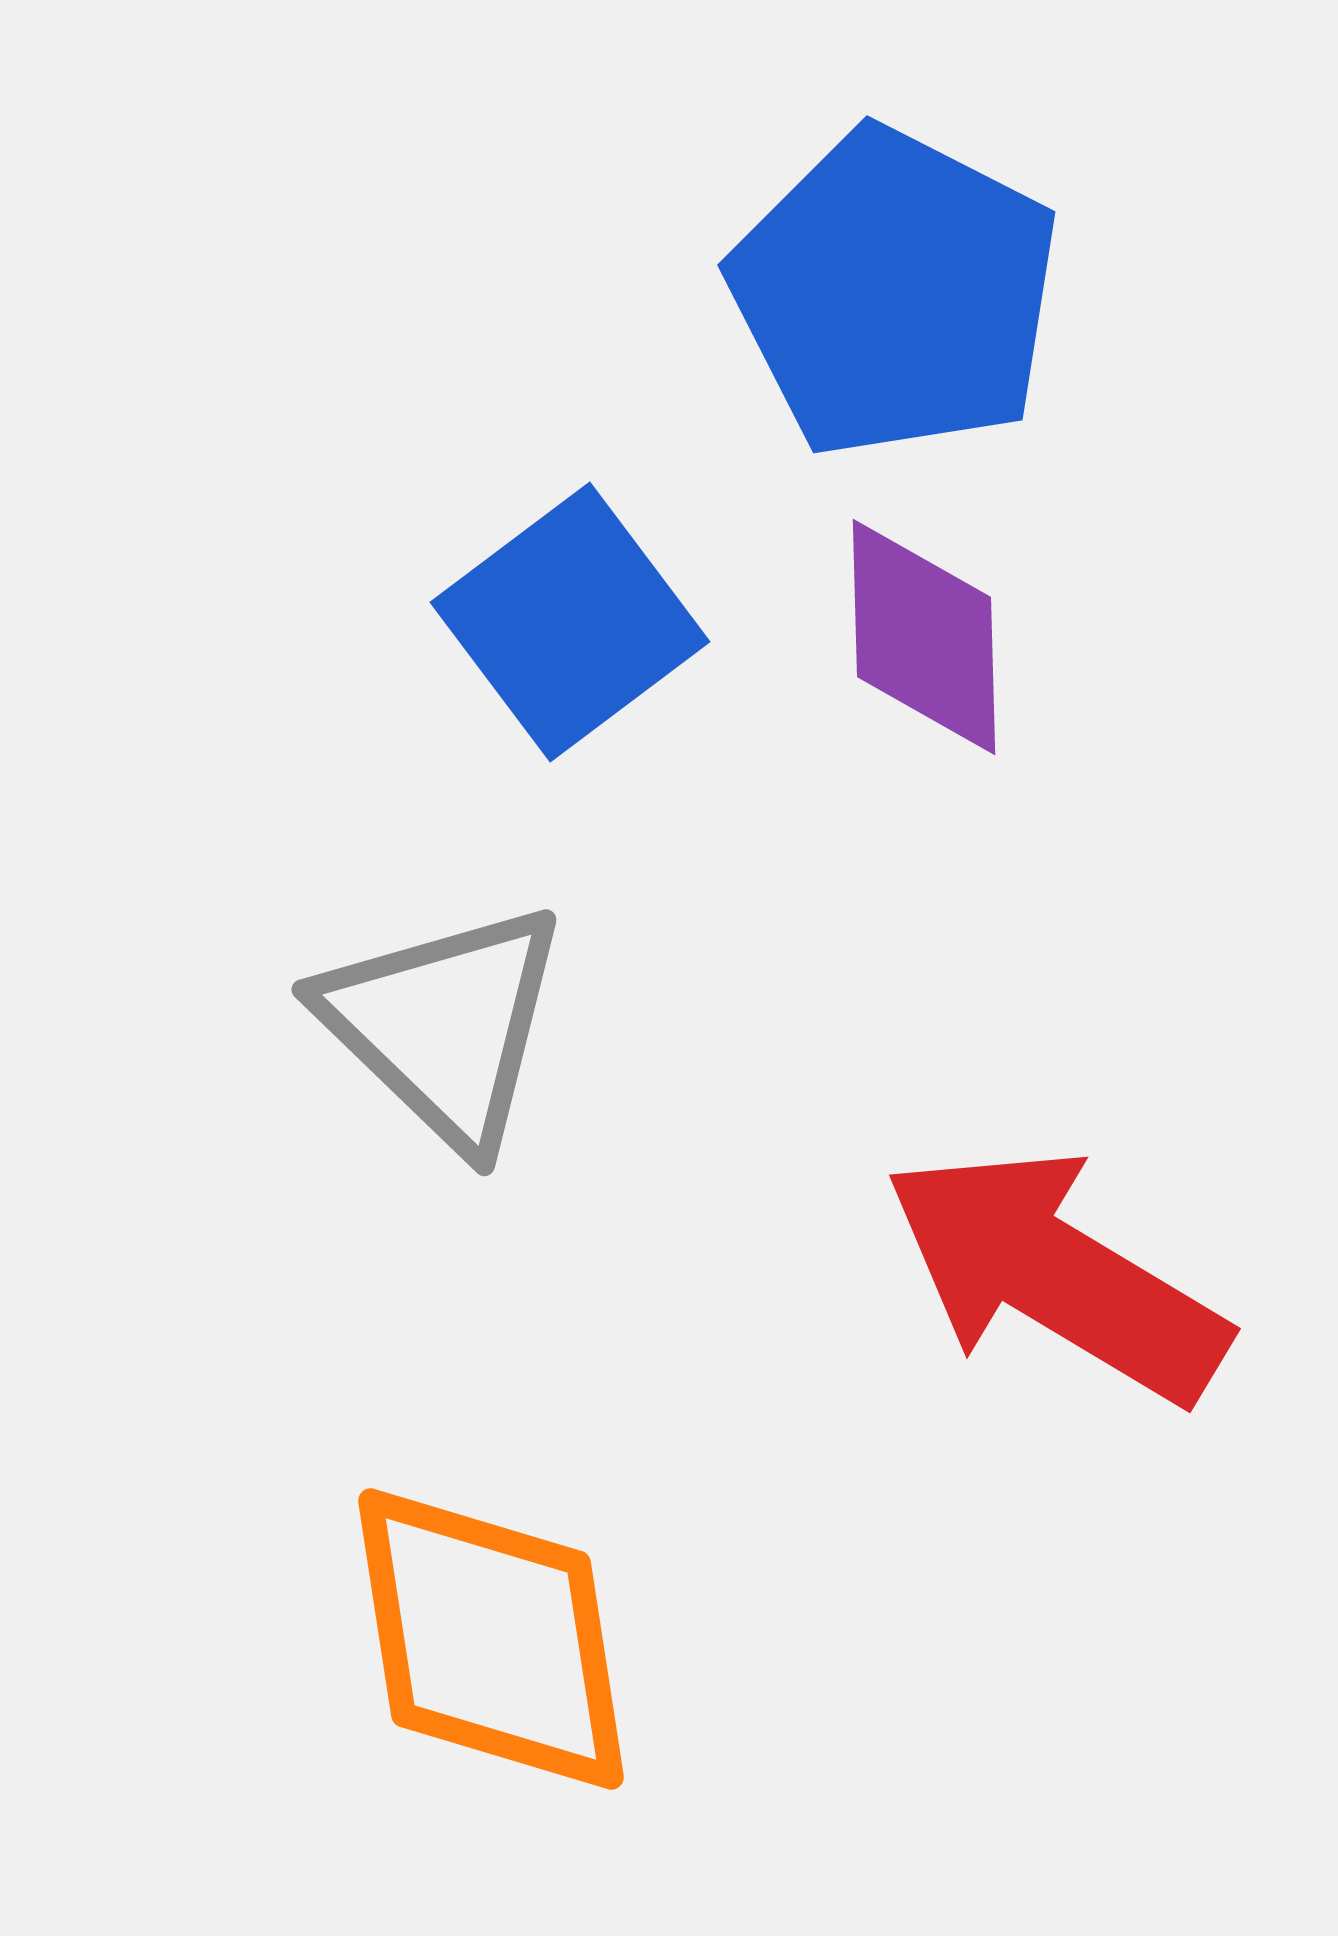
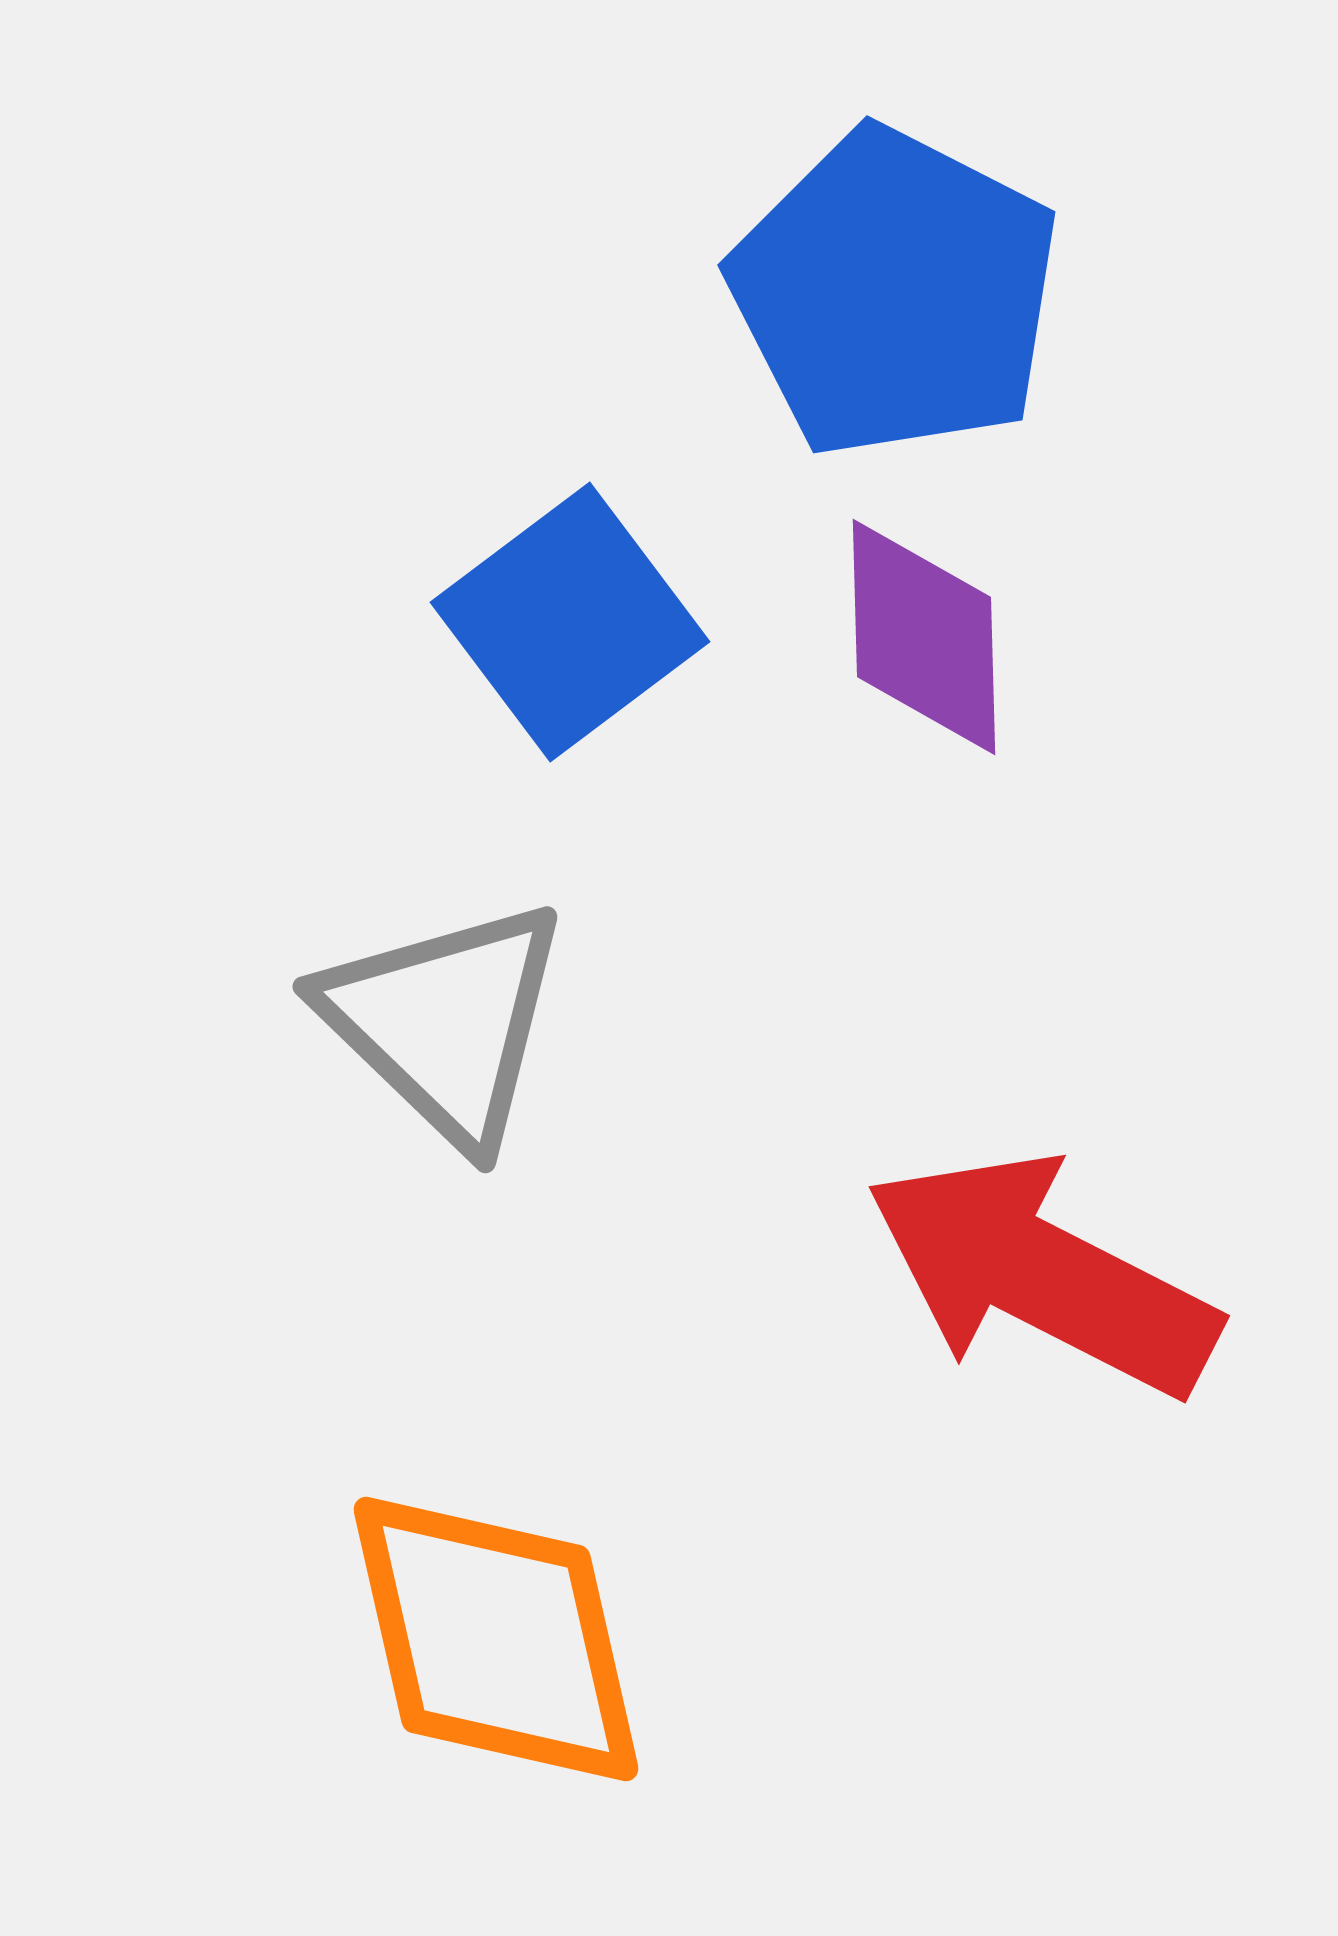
gray triangle: moved 1 px right, 3 px up
red arrow: moved 14 px left; rotated 4 degrees counterclockwise
orange diamond: moved 5 px right; rotated 4 degrees counterclockwise
